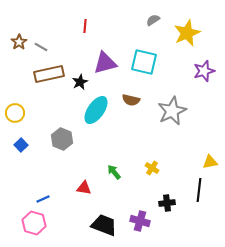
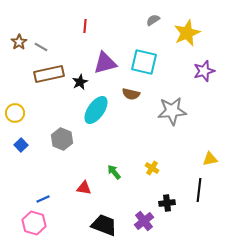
brown semicircle: moved 6 px up
gray star: rotated 20 degrees clockwise
yellow triangle: moved 3 px up
purple cross: moved 4 px right; rotated 36 degrees clockwise
